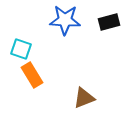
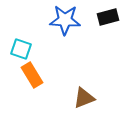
black rectangle: moved 1 px left, 5 px up
